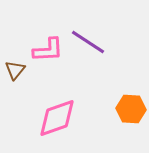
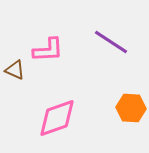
purple line: moved 23 px right
brown triangle: rotated 45 degrees counterclockwise
orange hexagon: moved 1 px up
